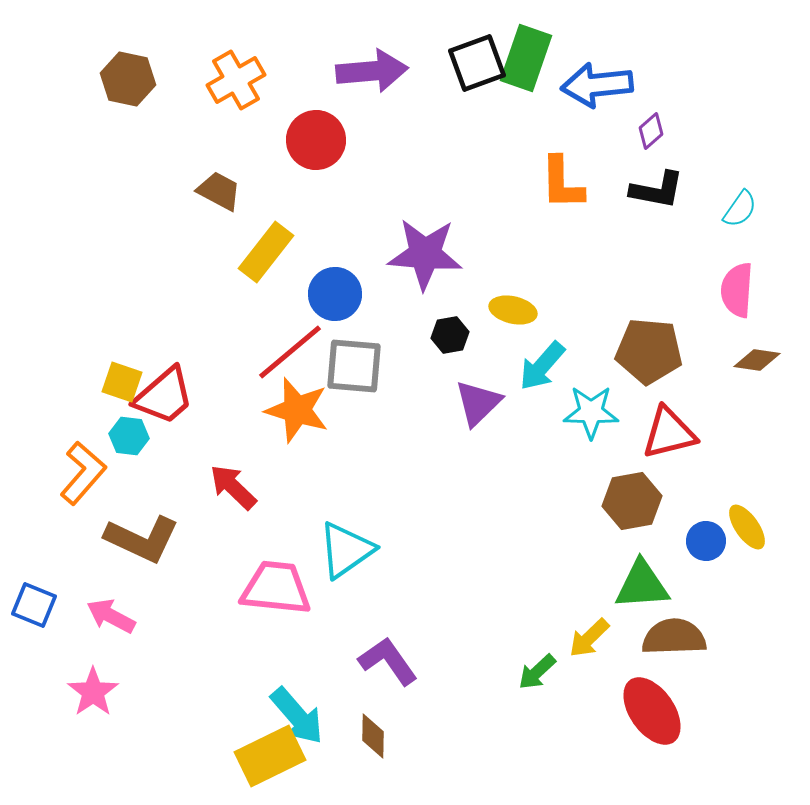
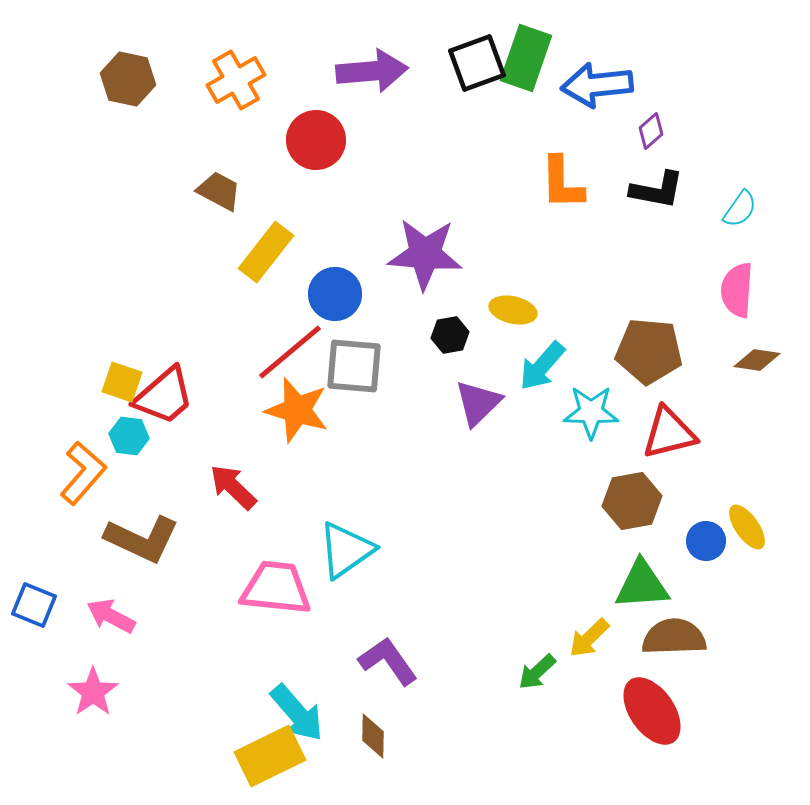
cyan arrow at (297, 716): moved 3 px up
